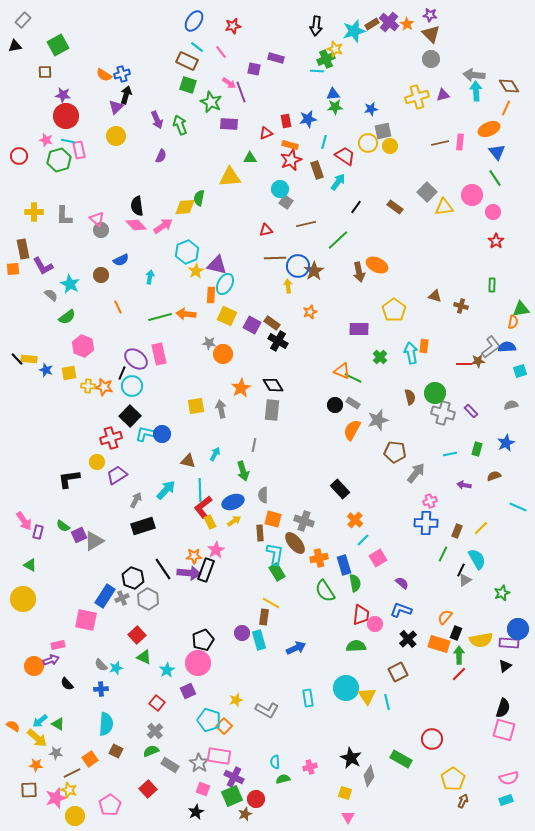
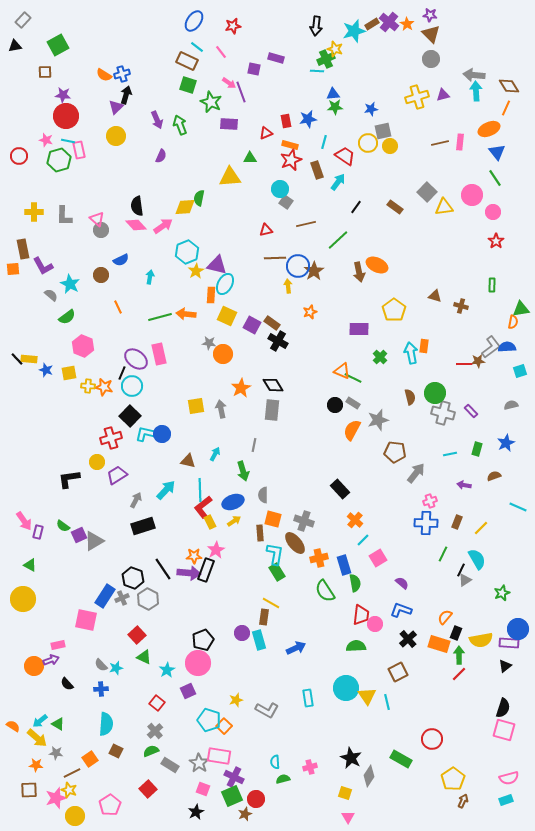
brown rectangle at (457, 531): moved 9 px up
